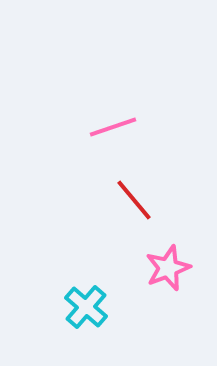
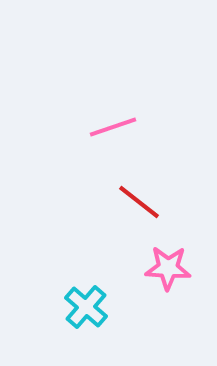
red line: moved 5 px right, 2 px down; rotated 12 degrees counterclockwise
pink star: rotated 24 degrees clockwise
